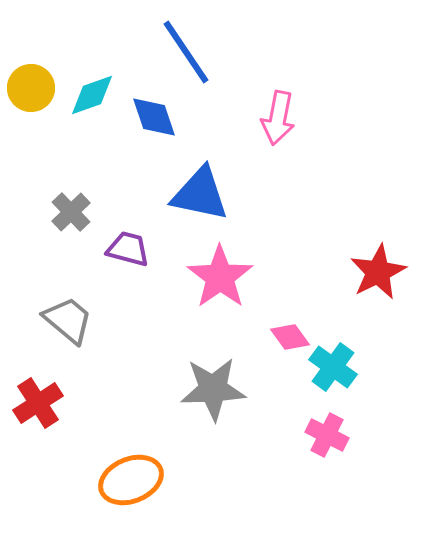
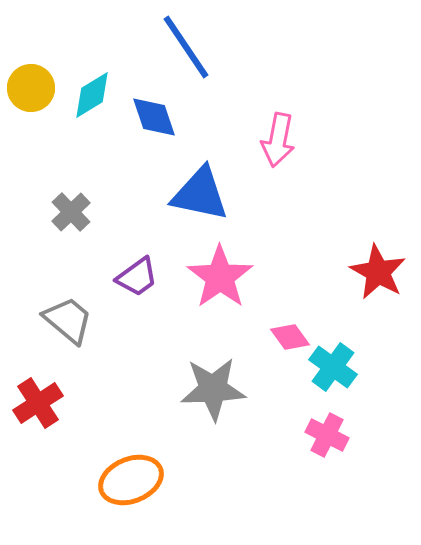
blue line: moved 5 px up
cyan diamond: rotated 12 degrees counterclockwise
pink arrow: moved 22 px down
purple trapezoid: moved 9 px right, 28 px down; rotated 129 degrees clockwise
red star: rotated 16 degrees counterclockwise
